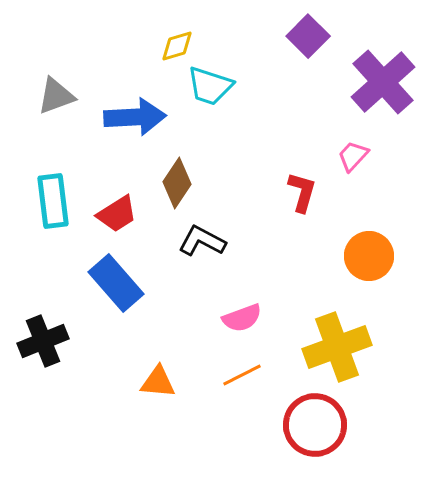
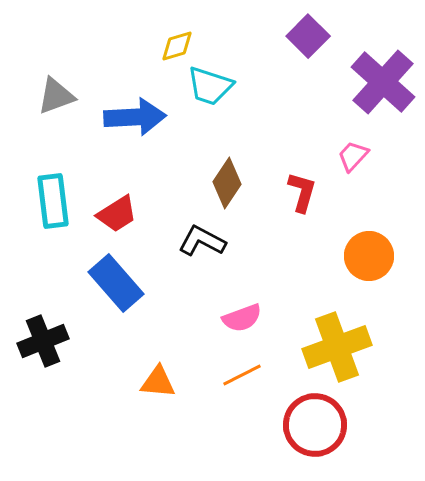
purple cross: rotated 6 degrees counterclockwise
brown diamond: moved 50 px right
